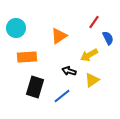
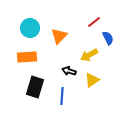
red line: rotated 16 degrees clockwise
cyan circle: moved 14 px right
orange triangle: rotated 12 degrees counterclockwise
blue line: rotated 48 degrees counterclockwise
